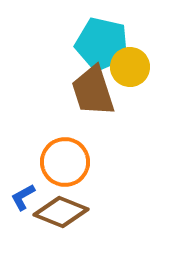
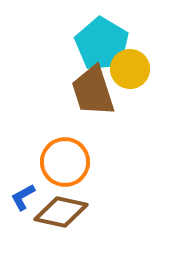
cyan pentagon: rotated 18 degrees clockwise
yellow circle: moved 2 px down
brown diamond: rotated 10 degrees counterclockwise
